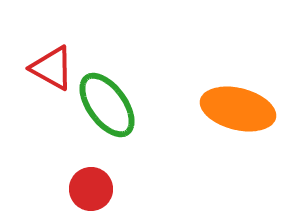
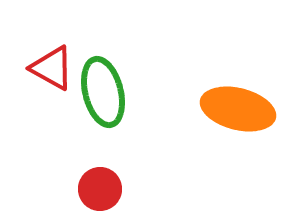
green ellipse: moved 4 px left, 13 px up; rotated 22 degrees clockwise
red circle: moved 9 px right
